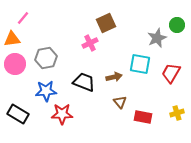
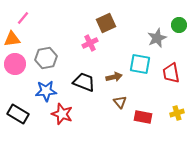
green circle: moved 2 px right
red trapezoid: rotated 40 degrees counterclockwise
red star: rotated 20 degrees clockwise
